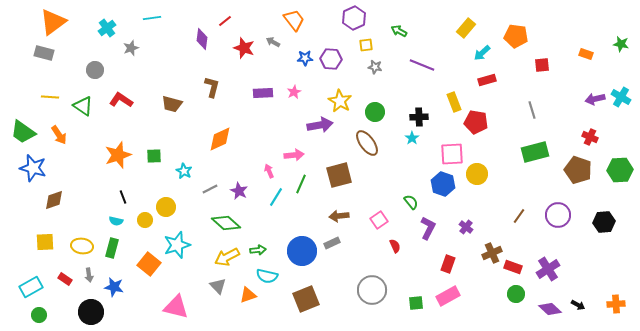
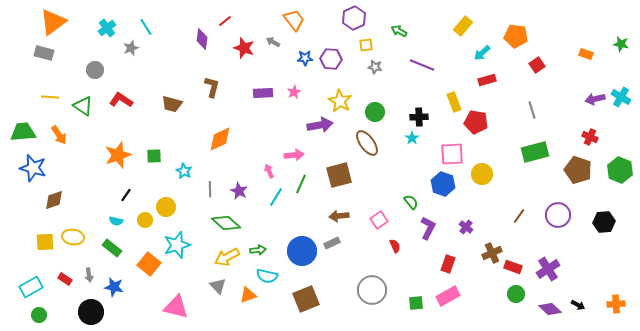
cyan line at (152, 18): moved 6 px left, 9 px down; rotated 66 degrees clockwise
yellow rectangle at (466, 28): moved 3 px left, 2 px up
red square at (542, 65): moved 5 px left; rotated 28 degrees counterclockwise
green trapezoid at (23, 132): rotated 140 degrees clockwise
green hexagon at (620, 170): rotated 25 degrees clockwise
yellow circle at (477, 174): moved 5 px right
gray line at (210, 189): rotated 63 degrees counterclockwise
black line at (123, 197): moved 3 px right, 2 px up; rotated 56 degrees clockwise
yellow ellipse at (82, 246): moved 9 px left, 9 px up
green rectangle at (112, 248): rotated 66 degrees counterclockwise
